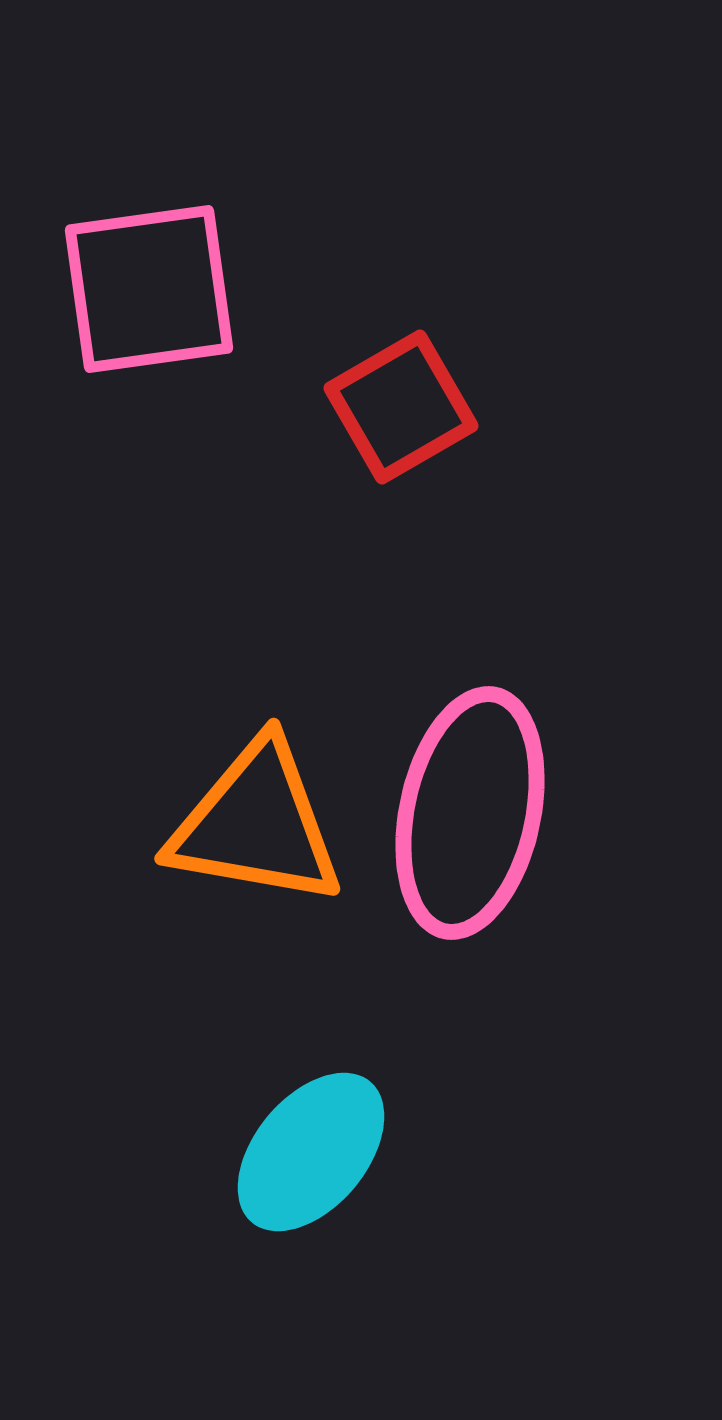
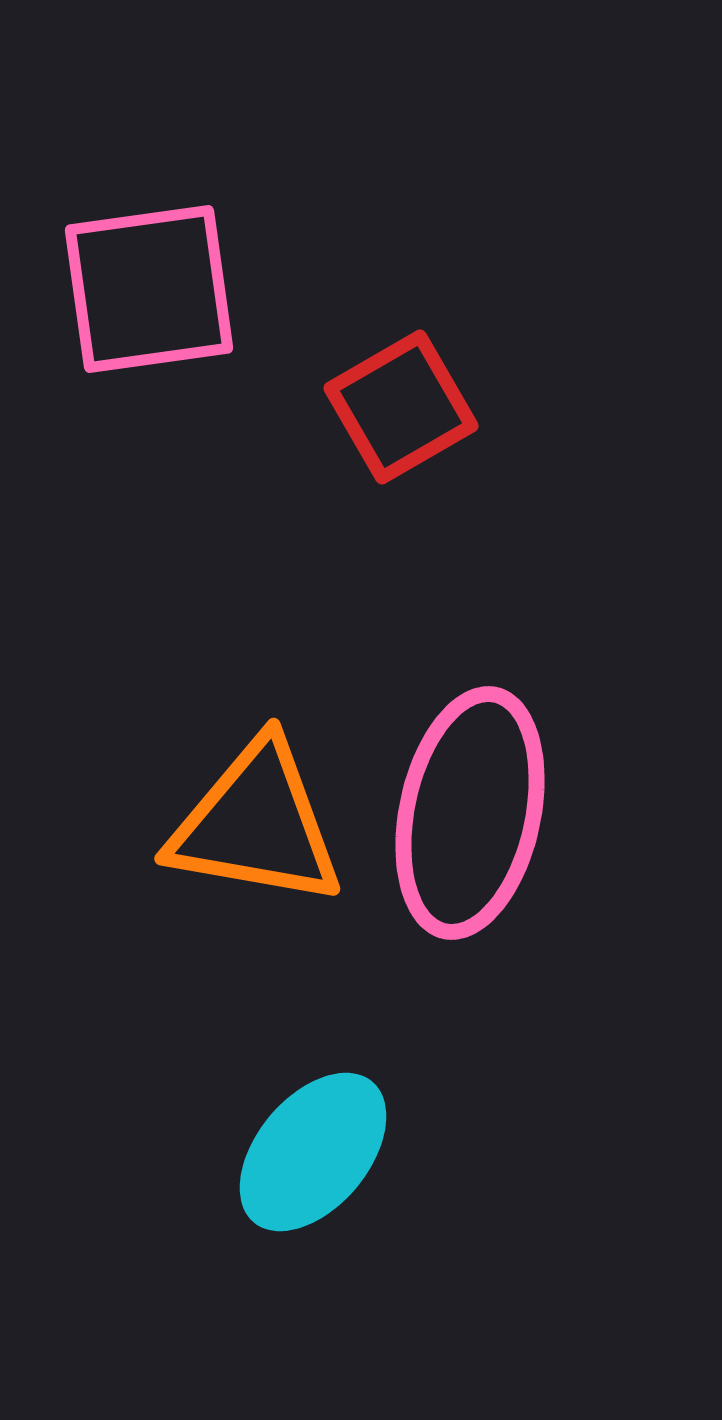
cyan ellipse: moved 2 px right
